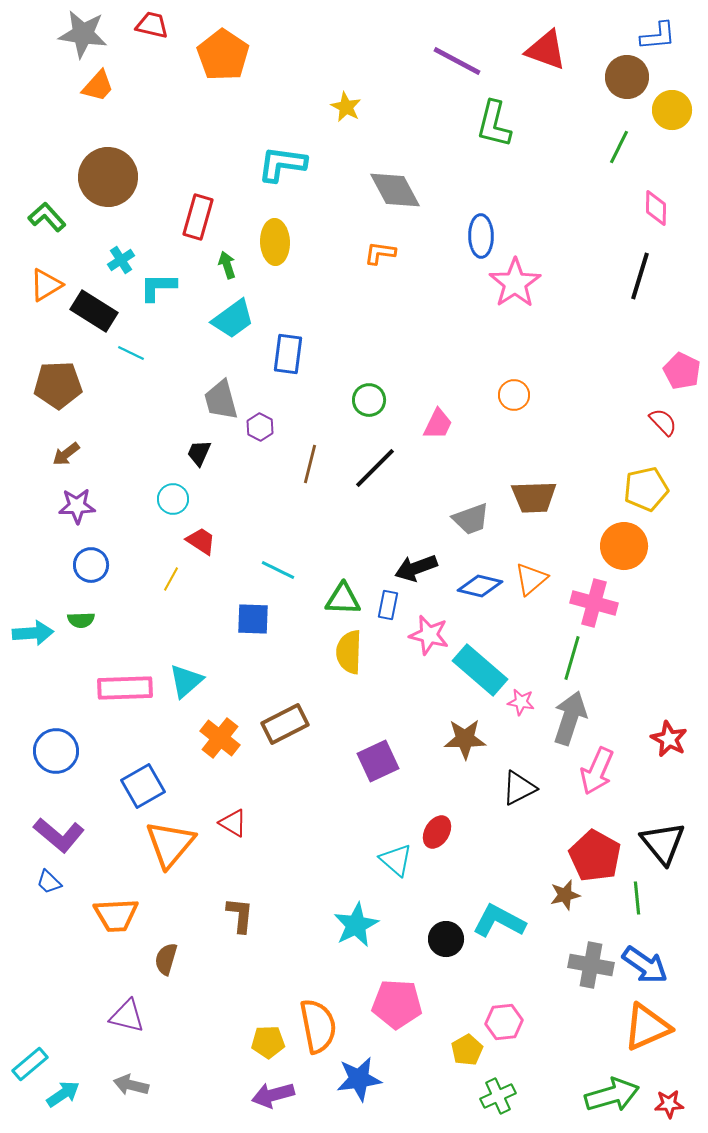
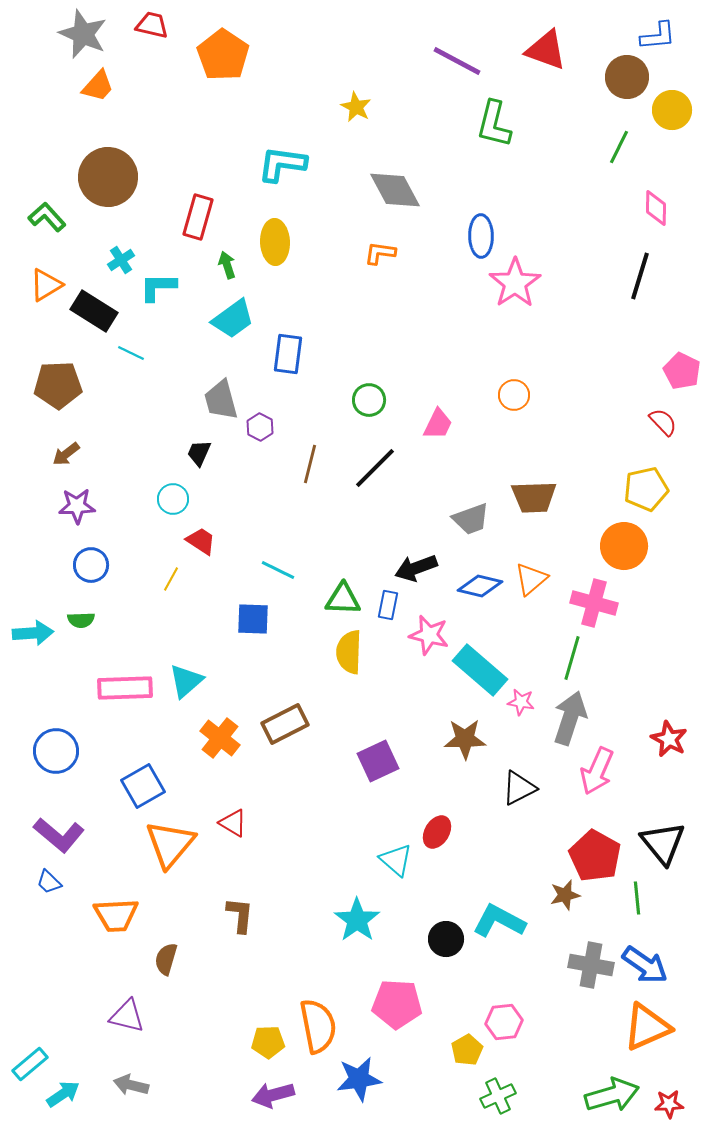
gray star at (83, 34): rotated 15 degrees clockwise
yellow star at (346, 107): moved 10 px right
cyan star at (356, 925): moved 1 px right, 5 px up; rotated 9 degrees counterclockwise
